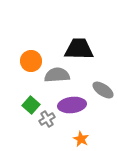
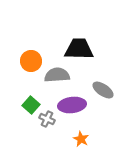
gray cross: rotated 35 degrees counterclockwise
